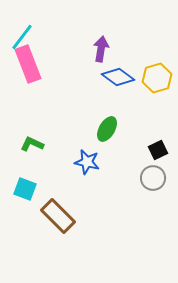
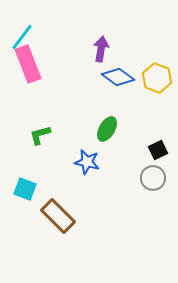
yellow hexagon: rotated 24 degrees counterclockwise
green L-shape: moved 8 px right, 9 px up; rotated 40 degrees counterclockwise
